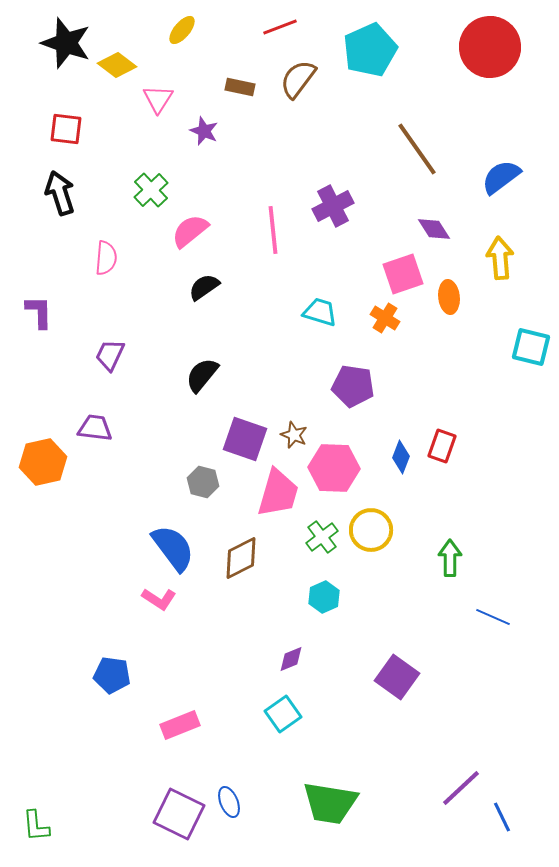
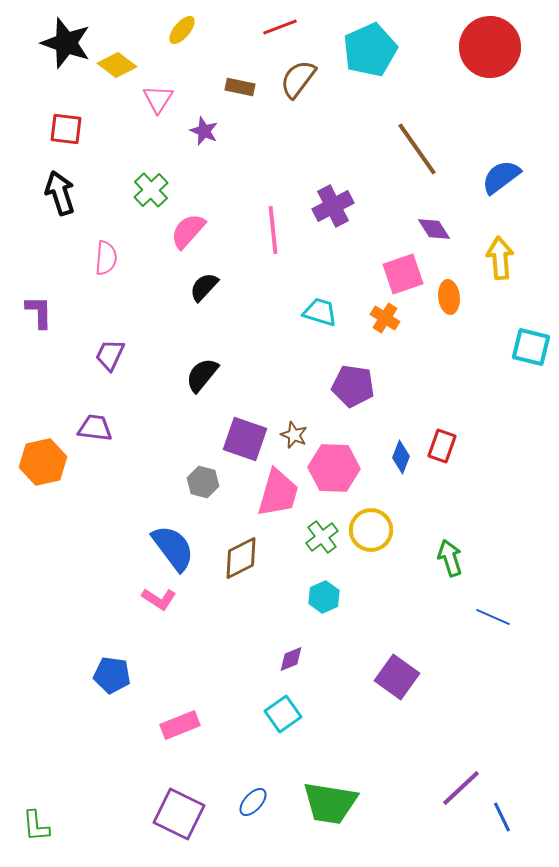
pink semicircle at (190, 231): moved 2 px left; rotated 9 degrees counterclockwise
black semicircle at (204, 287): rotated 12 degrees counterclockwise
green arrow at (450, 558): rotated 18 degrees counterclockwise
blue ellipse at (229, 802): moved 24 px right; rotated 64 degrees clockwise
